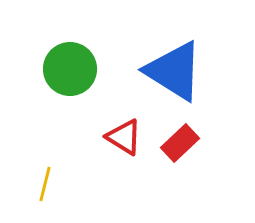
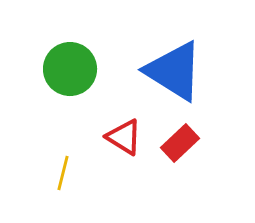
yellow line: moved 18 px right, 11 px up
